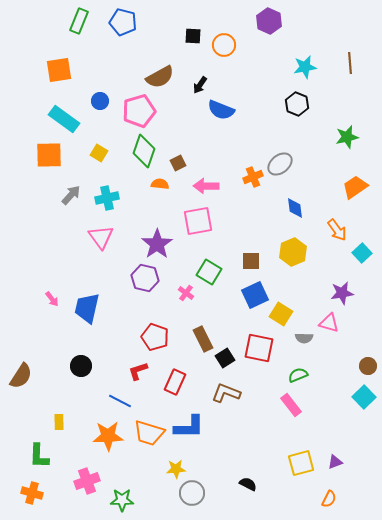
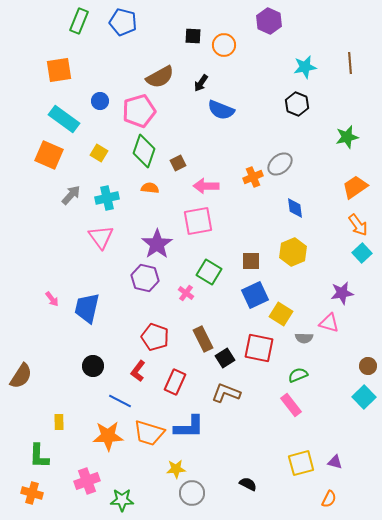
black arrow at (200, 85): moved 1 px right, 2 px up
orange square at (49, 155): rotated 24 degrees clockwise
orange semicircle at (160, 184): moved 10 px left, 4 px down
orange arrow at (337, 230): moved 21 px right, 5 px up
black circle at (81, 366): moved 12 px right
red L-shape at (138, 371): rotated 35 degrees counterclockwise
purple triangle at (335, 462): rotated 35 degrees clockwise
